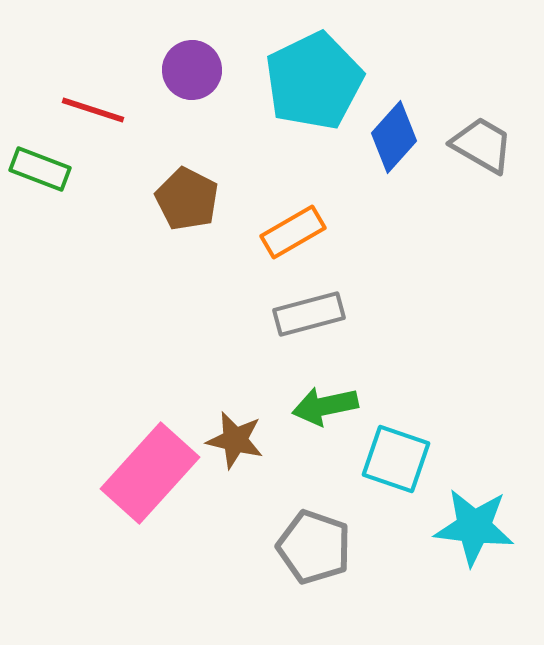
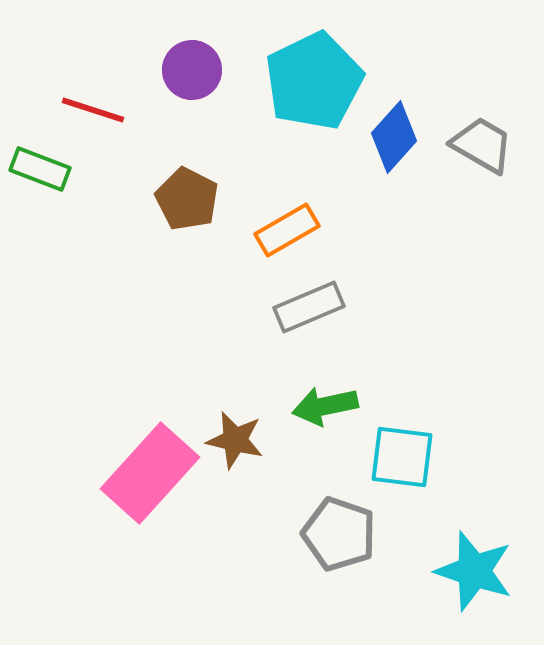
orange rectangle: moved 6 px left, 2 px up
gray rectangle: moved 7 px up; rotated 8 degrees counterclockwise
cyan square: moved 6 px right, 2 px up; rotated 12 degrees counterclockwise
cyan star: moved 44 px down; rotated 12 degrees clockwise
gray pentagon: moved 25 px right, 13 px up
